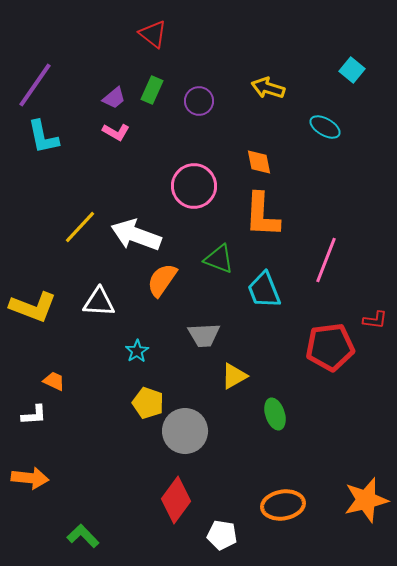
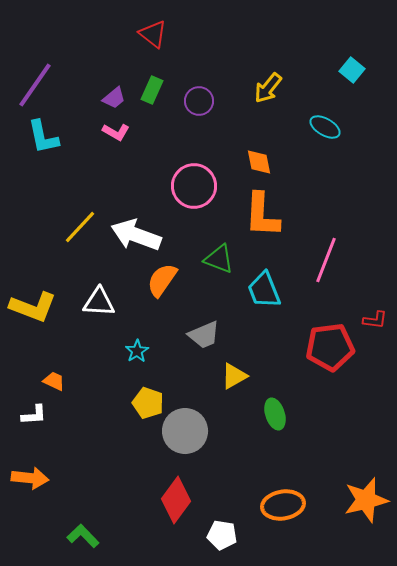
yellow arrow: rotated 68 degrees counterclockwise
gray trapezoid: rotated 20 degrees counterclockwise
